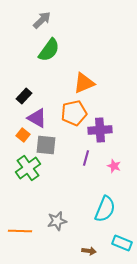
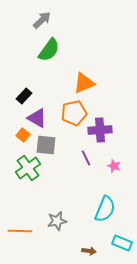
purple line: rotated 42 degrees counterclockwise
